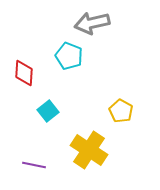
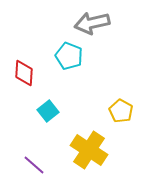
purple line: rotated 30 degrees clockwise
